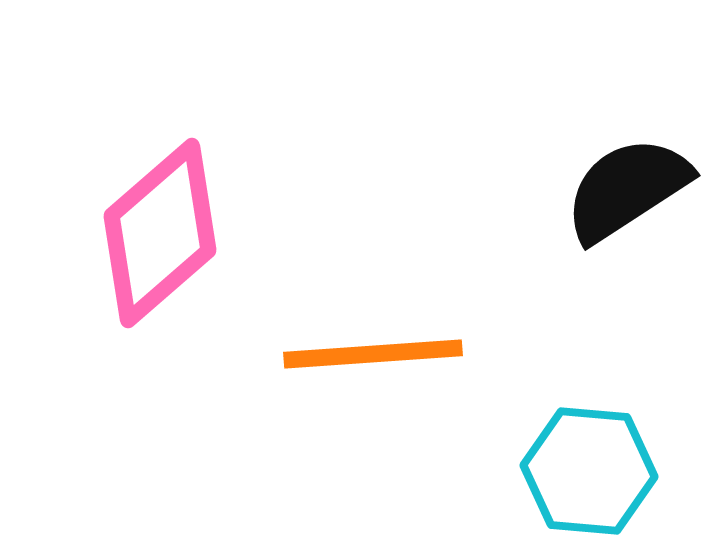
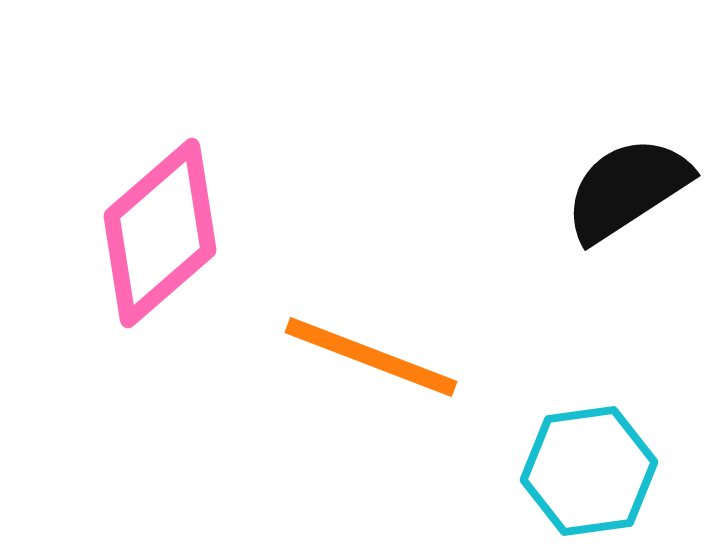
orange line: moved 2 px left, 3 px down; rotated 25 degrees clockwise
cyan hexagon: rotated 13 degrees counterclockwise
